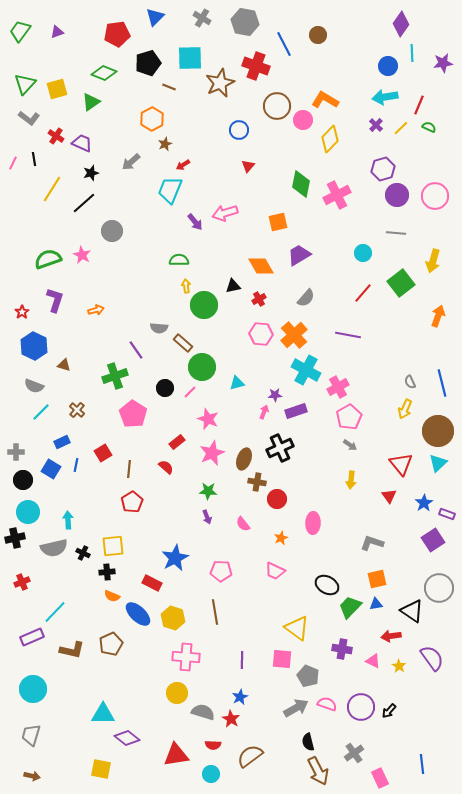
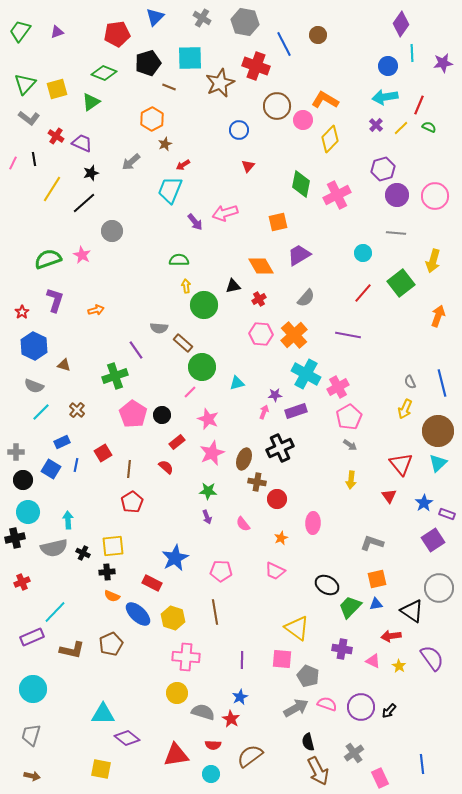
cyan cross at (306, 370): moved 4 px down
black circle at (165, 388): moved 3 px left, 27 px down
